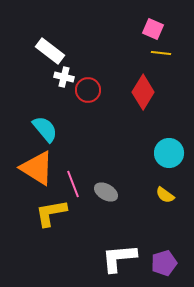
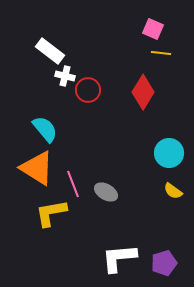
white cross: moved 1 px right, 1 px up
yellow semicircle: moved 8 px right, 4 px up
